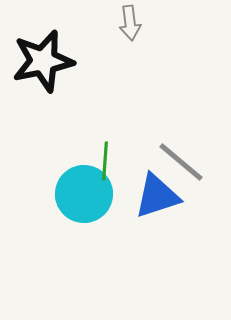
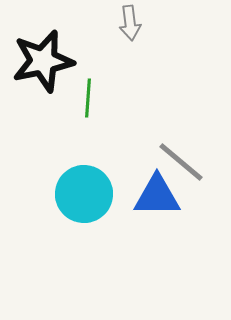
green line: moved 17 px left, 63 px up
blue triangle: rotated 18 degrees clockwise
